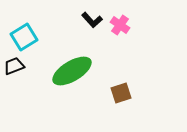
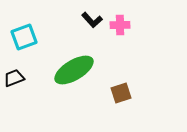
pink cross: rotated 36 degrees counterclockwise
cyan square: rotated 12 degrees clockwise
black trapezoid: moved 12 px down
green ellipse: moved 2 px right, 1 px up
